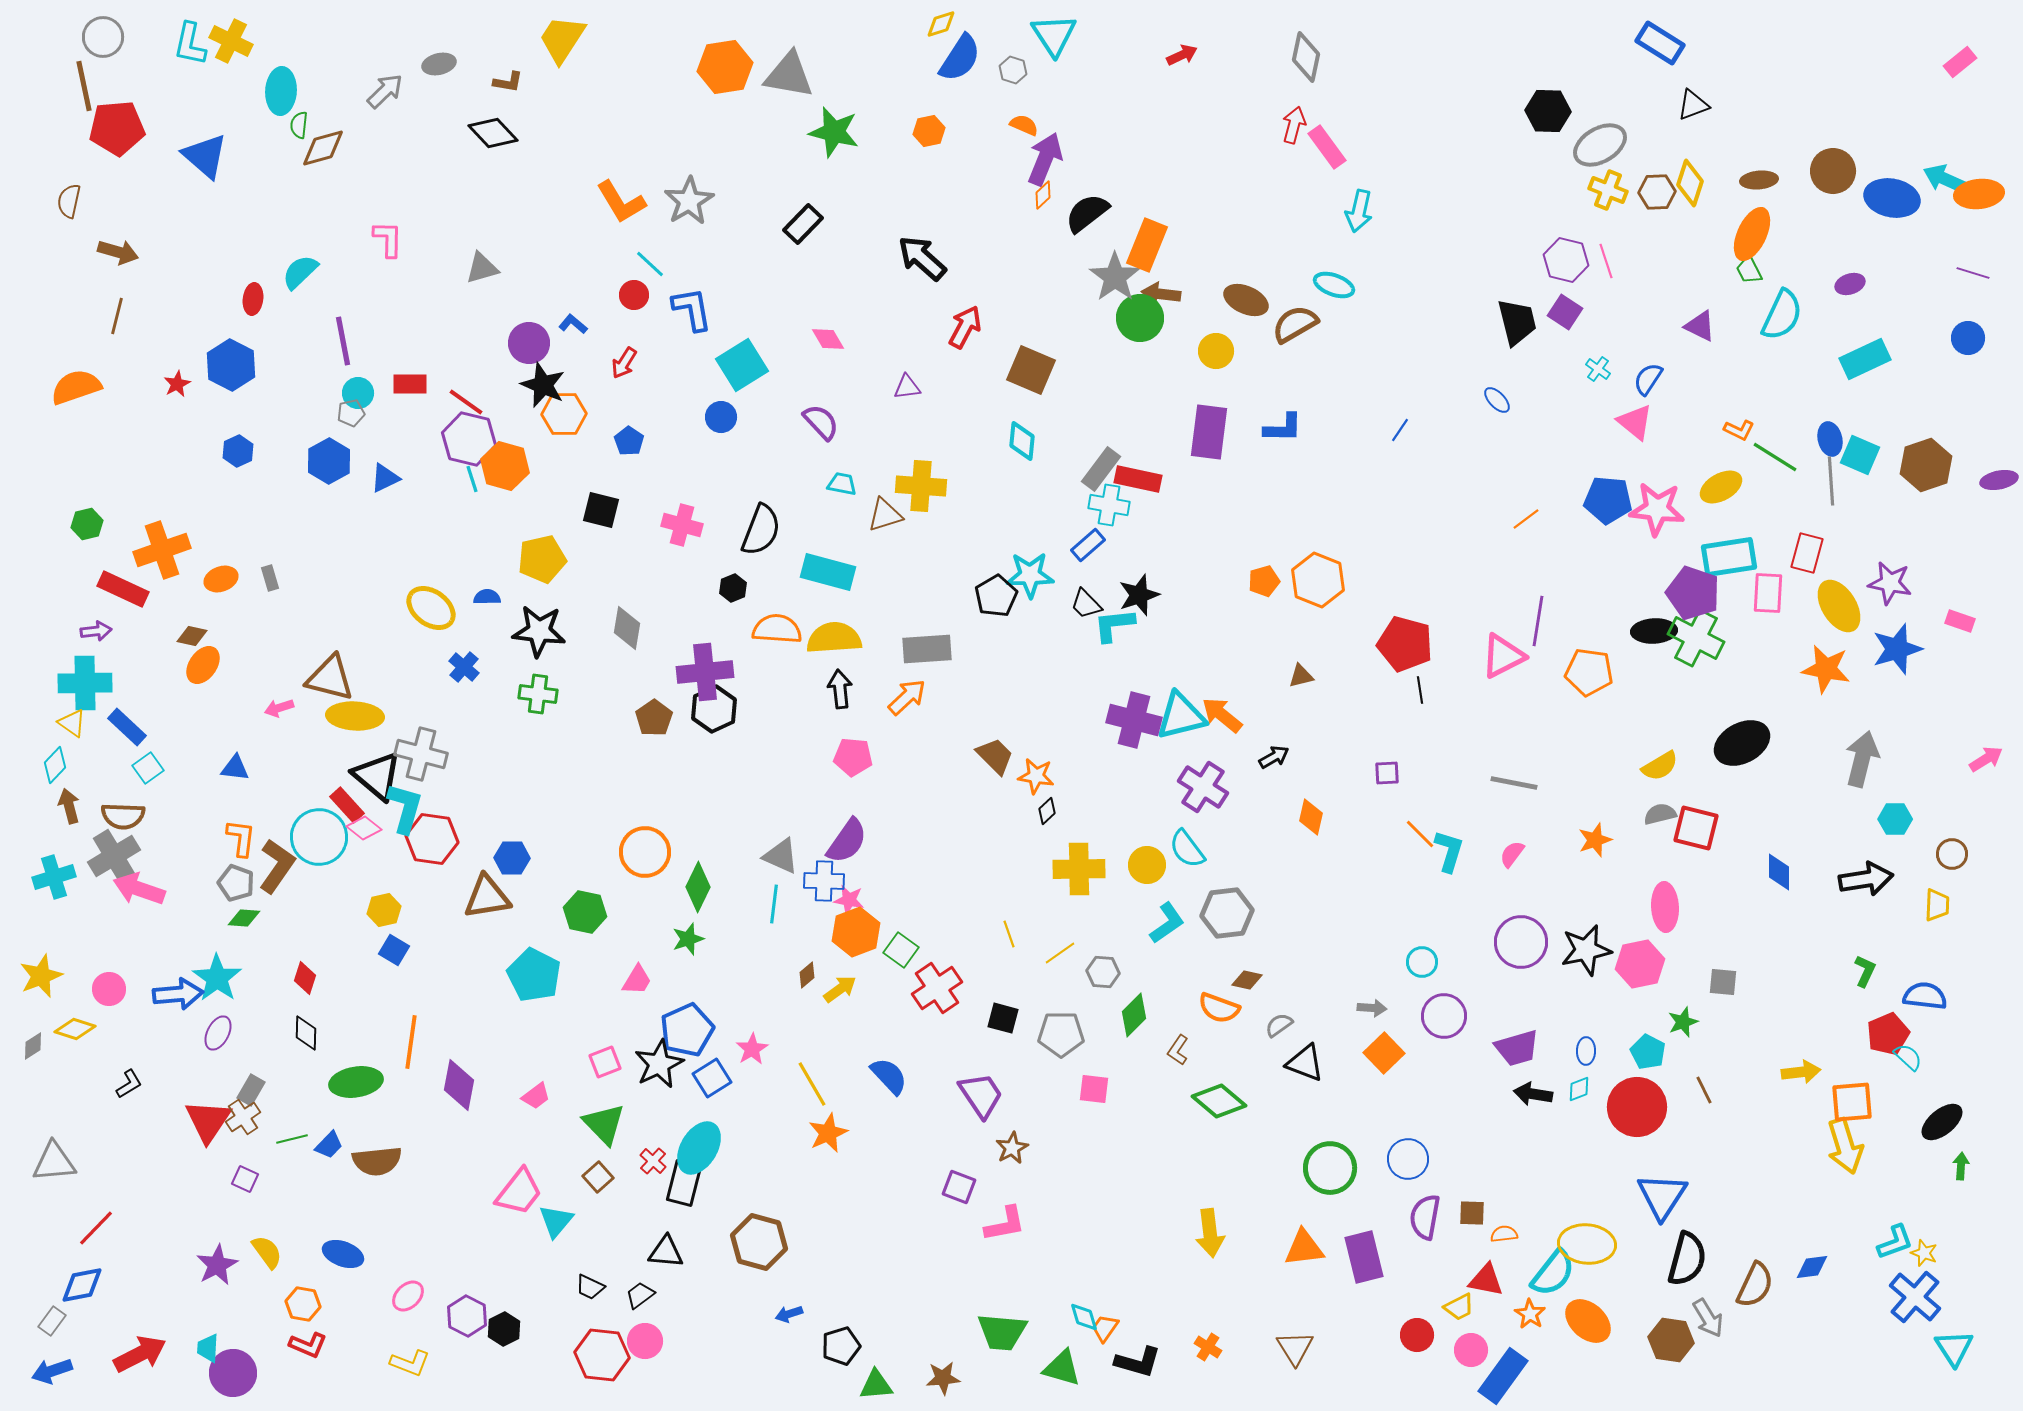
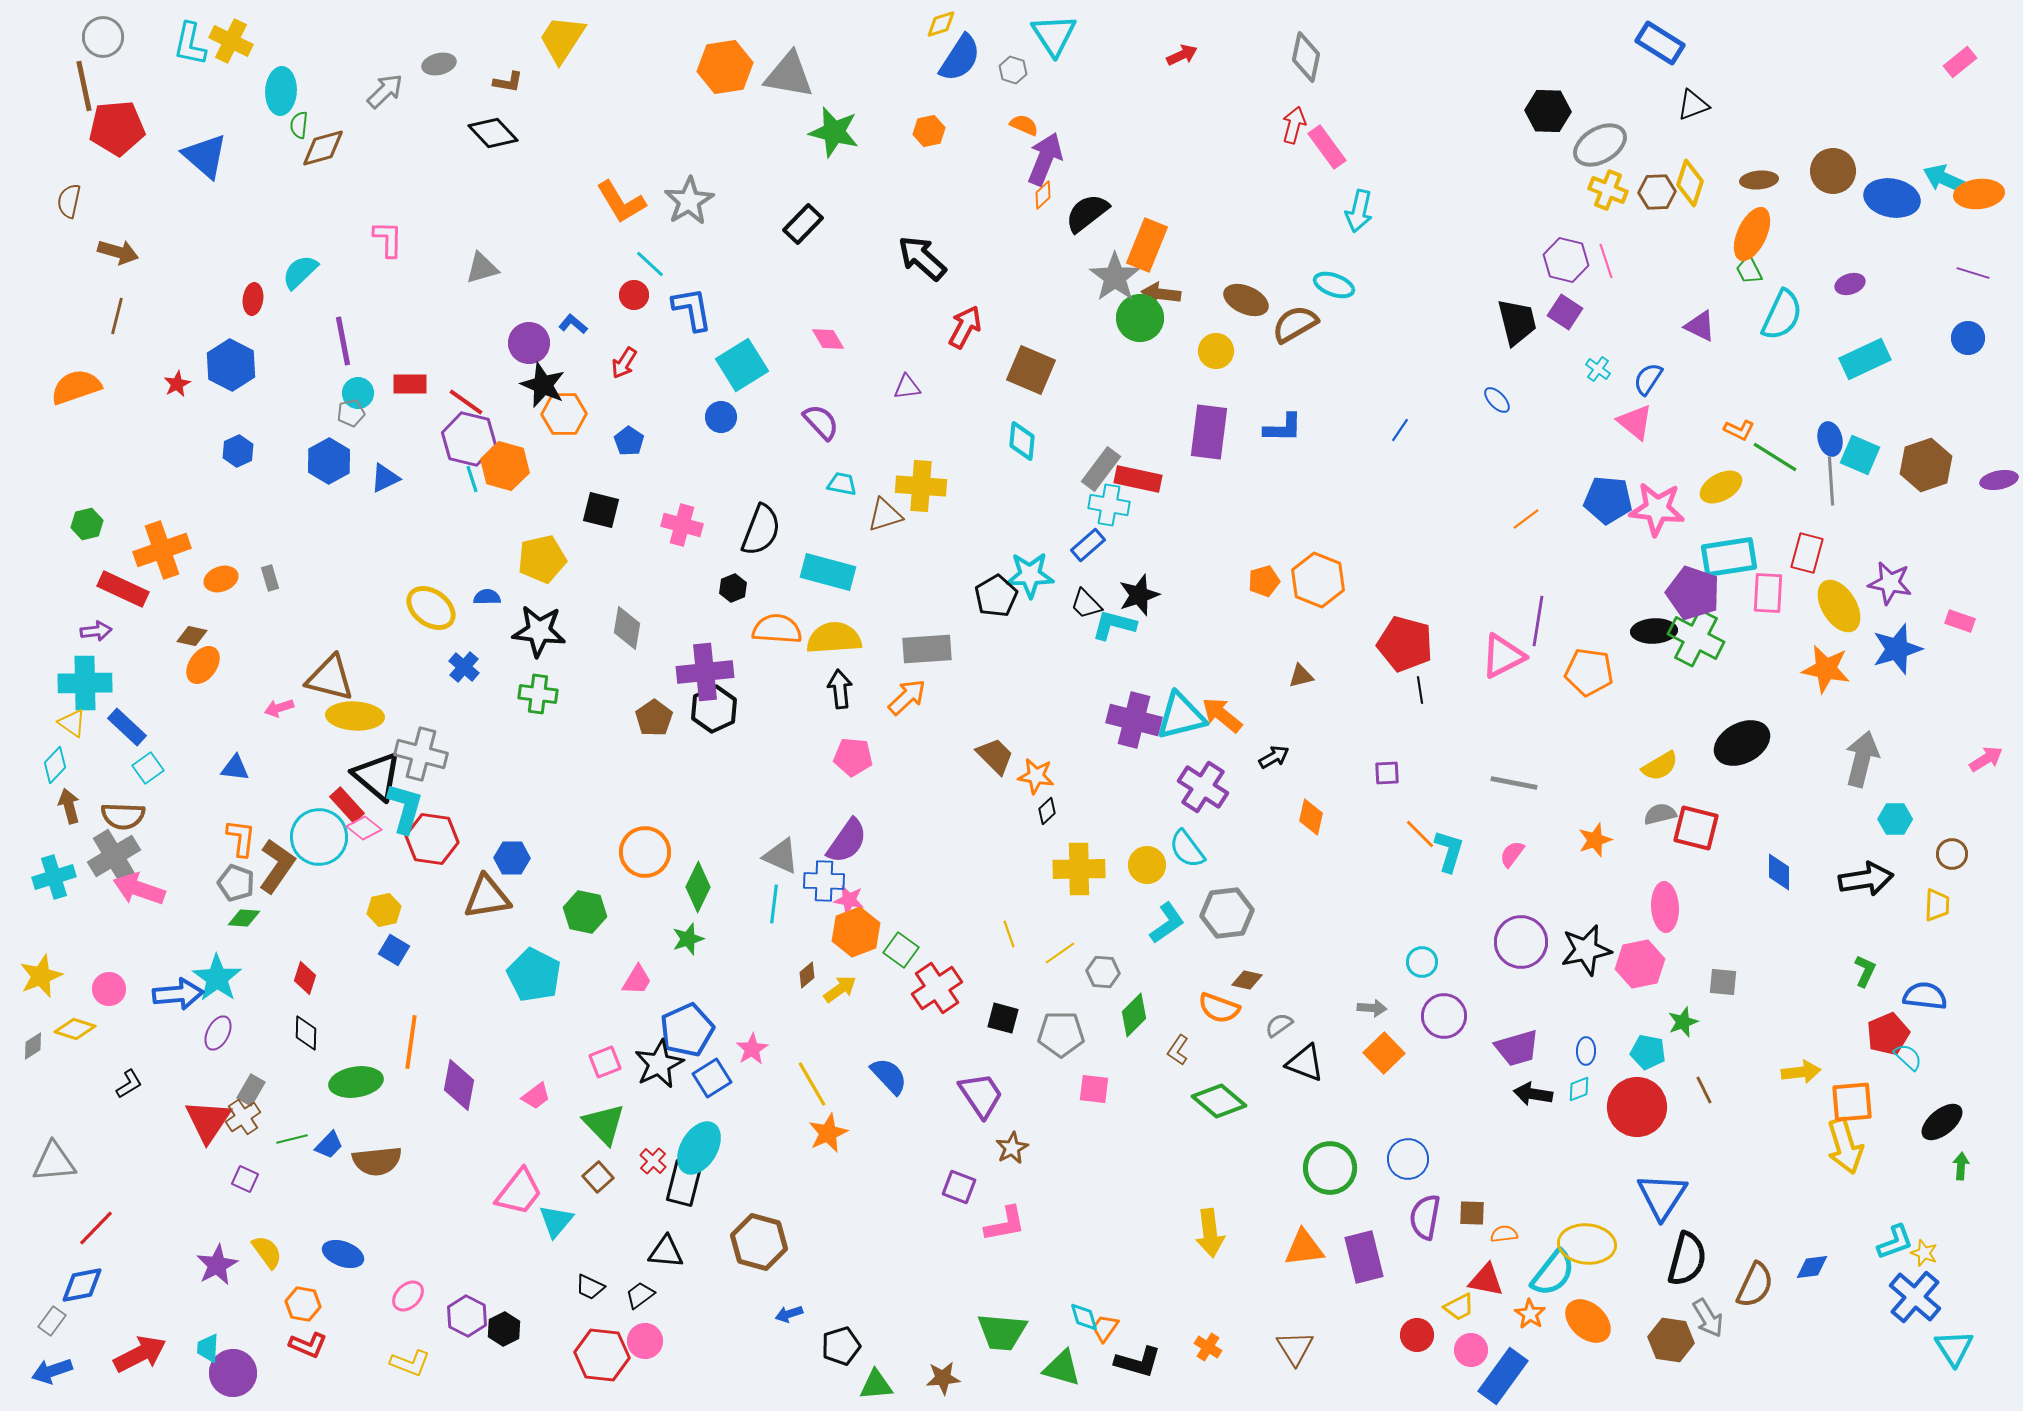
cyan L-shape at (1114, 625): rotated 21 degrees clockwise
cyan pentagon at (1648, 1052): rotated 16 degrees counterclockwise
